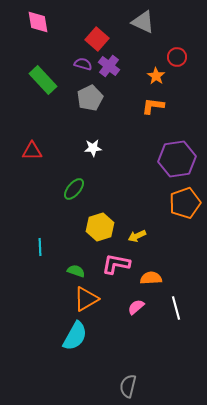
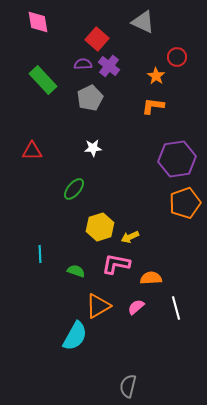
purple semicircle: rotated 18 degrees counterclockwise
yellow arrow: moved 7 px left, 1 px down
cyan line: moved 7 px down
orange triangle: moved 12 px right, 7 px down
